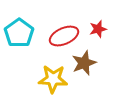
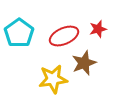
yellow star: rotated 12 degrees counterclockwise
